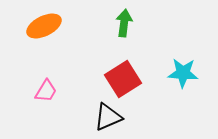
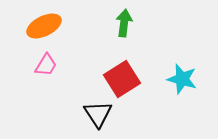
cyan star: moved 1 px left, 6 px down; rotated 12 degrees clockwise
red square: moved 1 px left
pink trapezoid: moved 26 px up
black triangle: moved 10 px left, 3 px up; rotated 40 degrees counterclockwise
